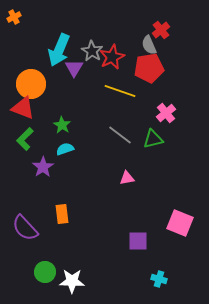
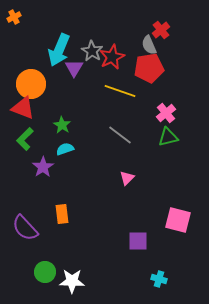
green triangle: moved 15 px right, 2 px up
pink triangle: rotated 35 degrees counterclockwise
pink square: moved 2 px left, 3 px up; rotated 8 degrees counterclockwise
